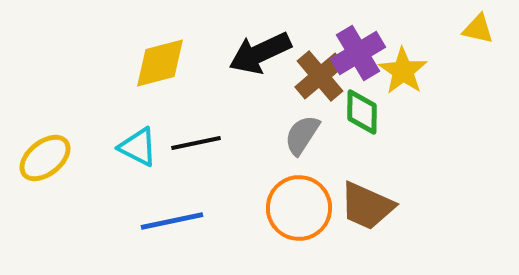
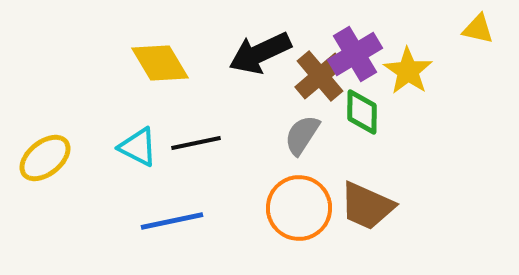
purple cross: moved 3 px left, 1 px down
yellow diamond: rotated 74 degrees clockwise
yellow star: moved 5 px right
